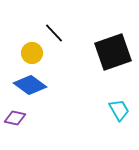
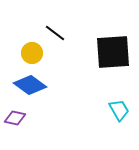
black line: moved 1 px right; rotated 10 degrees counterclockwise
black square: rotated 15 degrees clockwise
